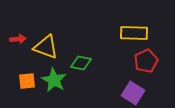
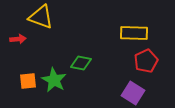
yellow triangle: moved 5 px left, 30 px up
orange square: moved 1 px right
